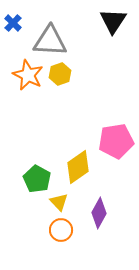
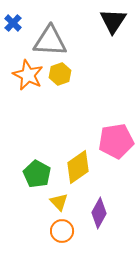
green pentagon: moved 5 px up
orange circle: moved 1 px right, 1 px down
